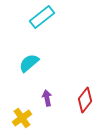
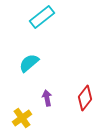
red diamond: moved 2 px up
